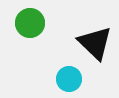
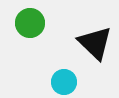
cyan circle: moved 5 px left, 3 px down
